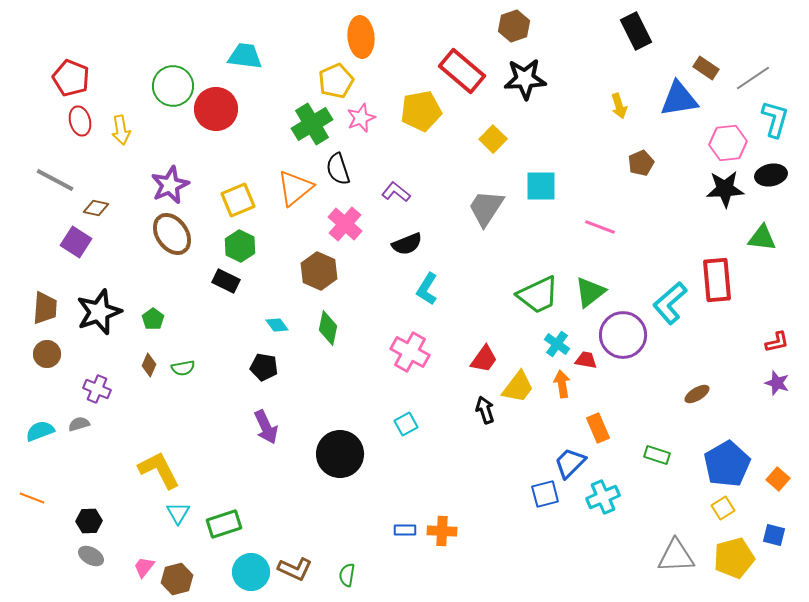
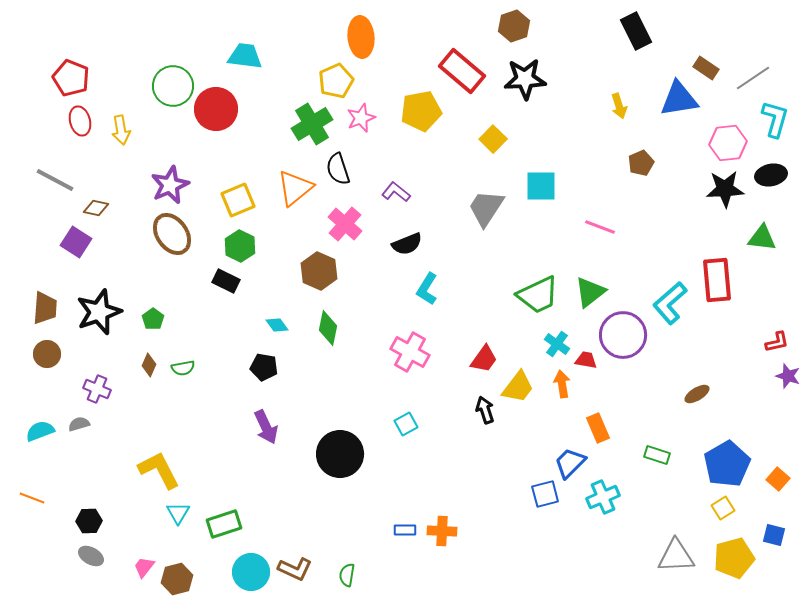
purple star at (777, 383): moved 11 px right, 7 px up
